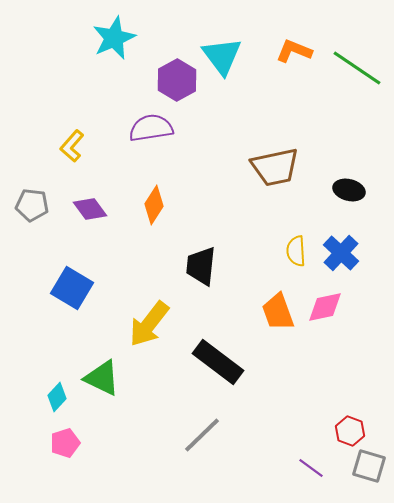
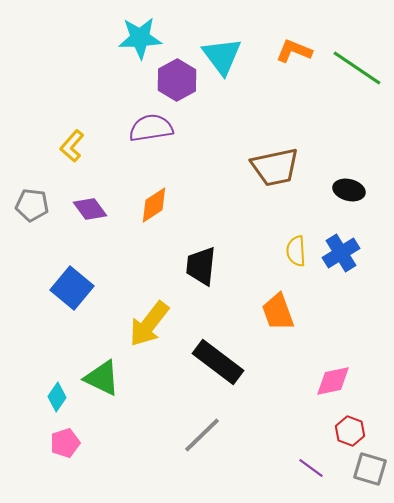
cyan star: moved 26 px right; rotated 21 degrees clockwise
orange diamond: rotated 24 degrees clockwise
blue cross: rotated 15 degrees clockwise
blue square: rotated 9 degrees clockwise
pink diamond: moved 8 px right, 74 px down
cyan diamond: rotated 8 degrees counterclockwise
gray square: moved 1 px right, 3 px down
